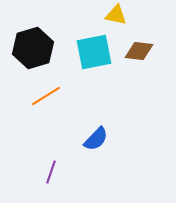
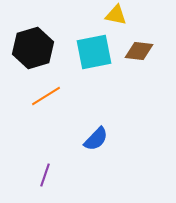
purple line: moved 6 px left, 3 px down
